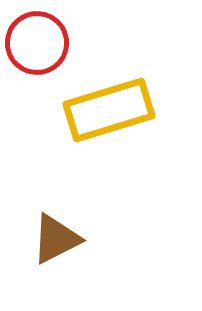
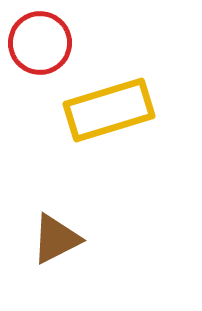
red circle: moved 3 px right
